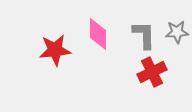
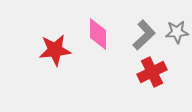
gray L-shape: rotated 48 degrees clockwise
